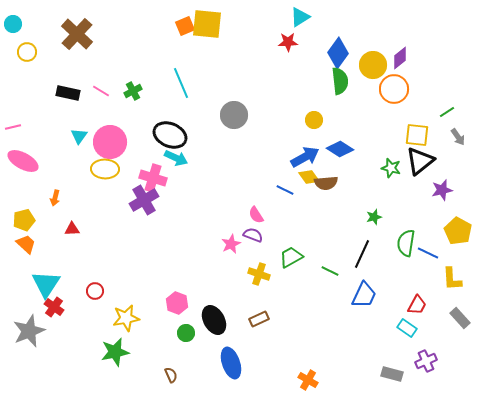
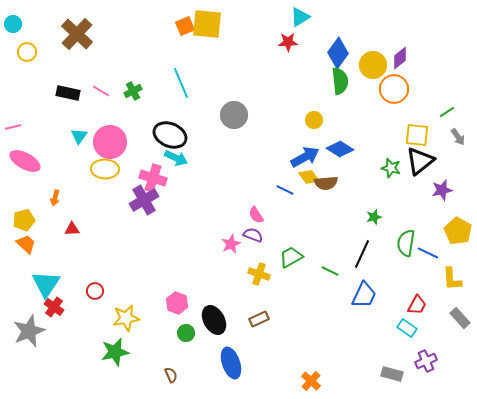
pink ellipse at (23, 161): moved 2 px right
orange cross at (308, 380): moved 3 px right, 1 px down; rotated 12 degrees clockwise
